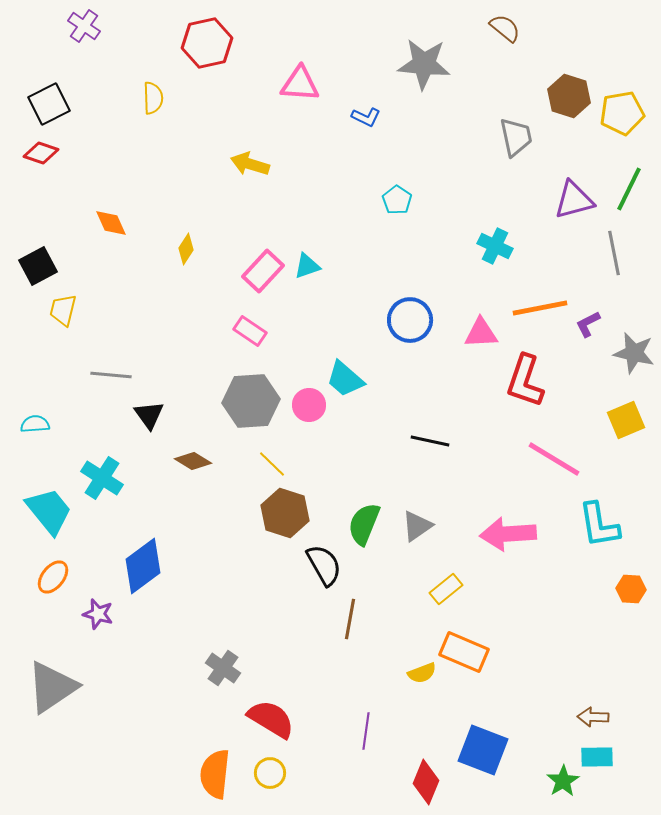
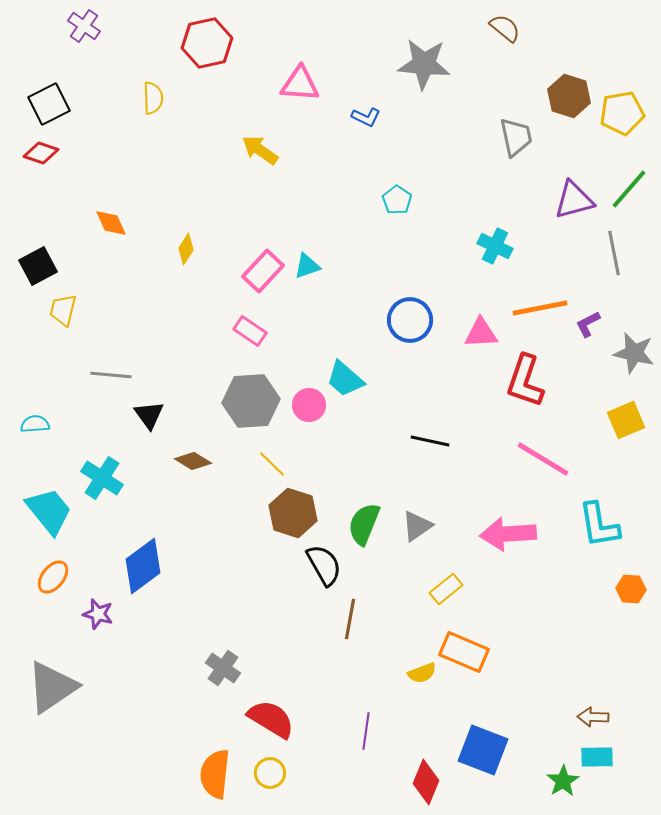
yellow arrow at (250, 164): moved 10 px right, 14 px up; rotated 18 degrees clockwise
green line at (629, 189): rotated 15 degrees clockwise
pink line at (554, 459): moved 11 px left
brown hexagon at (285, 513): moved 8 px right
